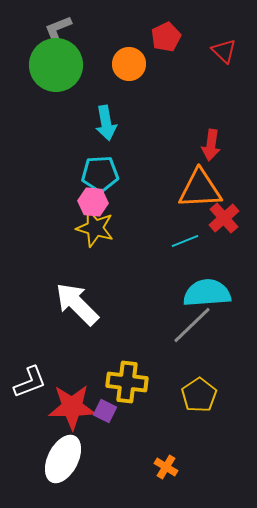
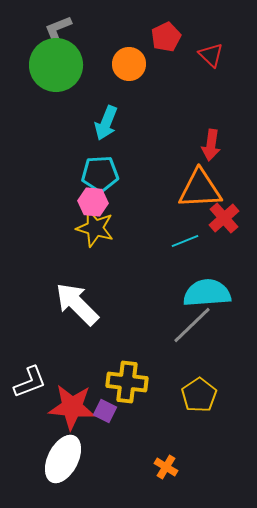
red triangle: moved 13 px left, 4 px down
cyan arrow: rotated 32 degrees clockwise
red star: rotated 6 degrees clockwise
